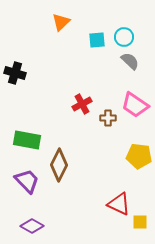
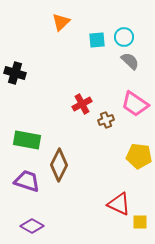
pink trapezoid: moved 1 px up
brown cross: moved 2 px left, 2 px down; rotated 21 degrees counterclockwise
purple trapezoid: rotated 28 degrees counterclockwise
